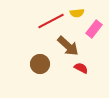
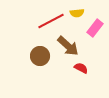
pink rectangle: moved 1 px right, 1 px up
brown circle: moved 8 px up
